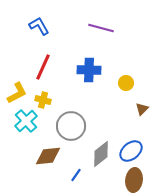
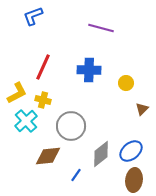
blue L-shape: moved 6 px left, 10 px up; rotated 80 degrees counterclockwise
